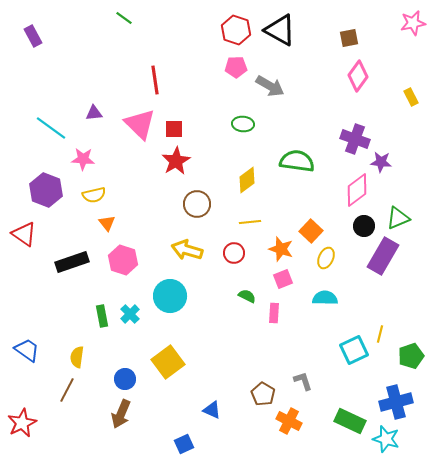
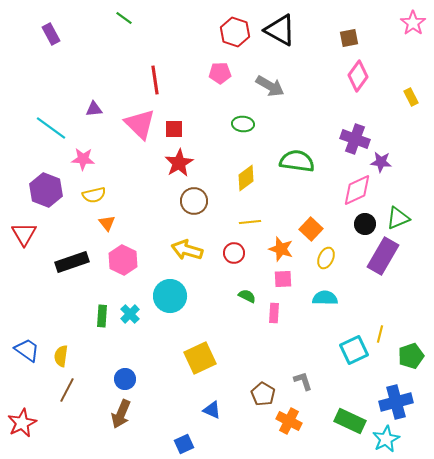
pink star at (413, 23): rotated 25 degrees counterclockwise
red hexagon at (236, 30): moved 1 px left, 2 px down
purple rectangle at (33, 36): moved 18 px right, 2 px up
pink pentagon at (236, 67): moved 16 px left, 6 px down
purple triangle at (94, 113): moved 4 px up
red star at (176, 161): moved 3 px right, 2 px down
yellow diamond at (247, 180): moved 1 px left, 2 px up
pink diamond at (357, 190): rotated 12 degrees clockwise
brown circle at (197, 204): moved 3 px left, 3 px up
black circle at (364, 226): moved 1 px right, 2 px up
orange square at (311, 231): moved 2 px up
red triangle at (24, 234): rotated 24 degrees clockwise
pink hexagon at (123, 260): rotated 8 degrees clockwise
pink square at (283, 279): rotated 18 degrees clockwise
green rectangle at (102, 316): rotated 15 degrees clockwise
yellow semicircle at (77, 357): moved 16 px left, 1 px up
yellow square at (168, 362): moved 32 px right, 4 px up; rotated 12 degrees clockwise
cyan star at (386, 439): rotated 28 degrees clockwise
